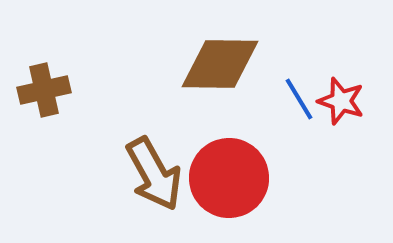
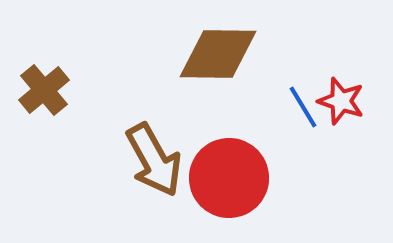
brown diamond: moved 2 px left, 10 px up
brown cross: rotated 27 degrees counterclockwise
blue line: moved 4 px right, 8 px down
brown arrow: moved 14 px up
